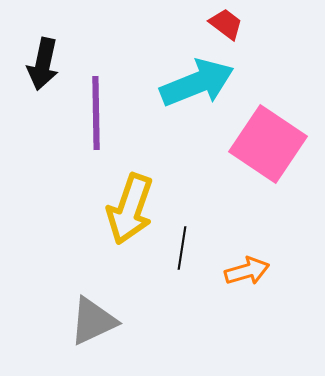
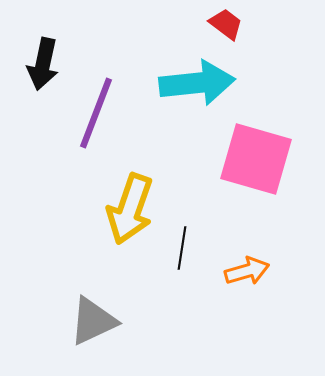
cyan arrow: rotated 16 degrees clockwise
purple line: rotated 22 degrees clockwise
pink square: moved 12 px left, 15 px down; rotated 18 degrees counterclockwise
